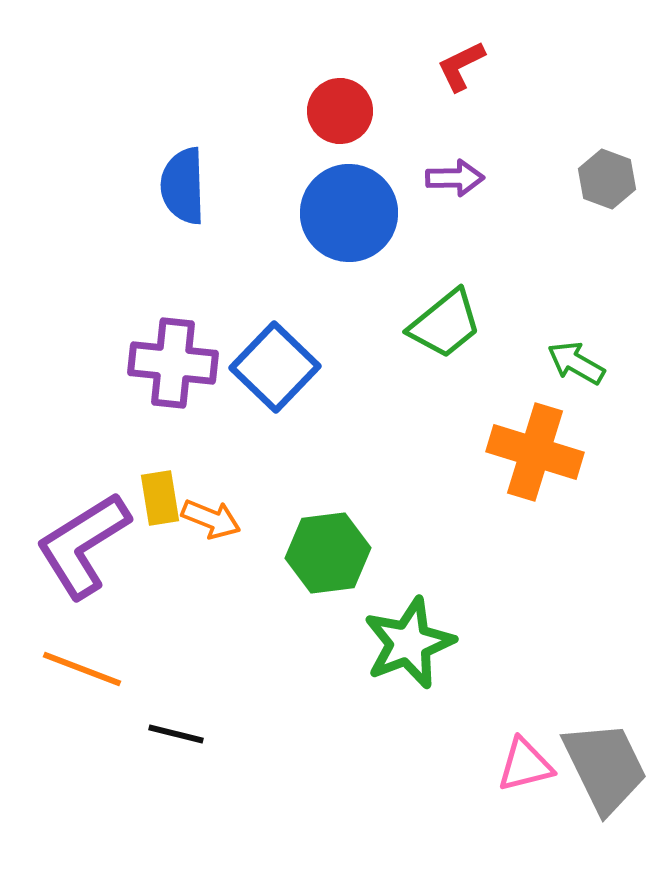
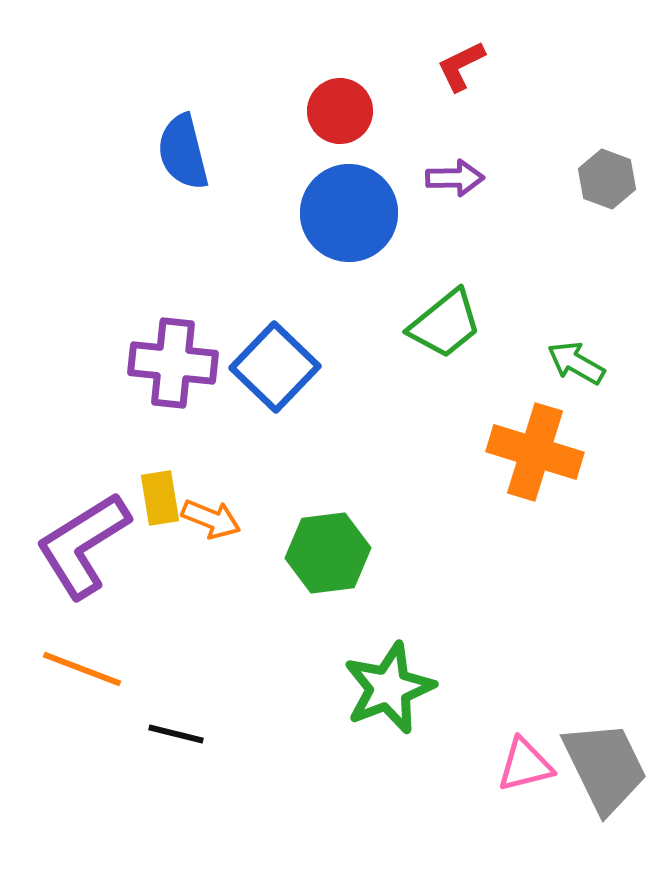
blue semicircle: moved 34 px up; rotated 12 degrees counterclockwise
green star: moved 20 px left, 45 px down
